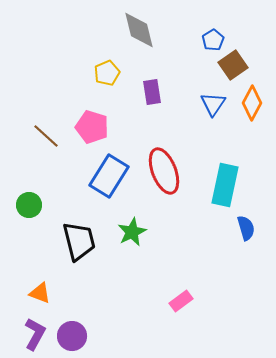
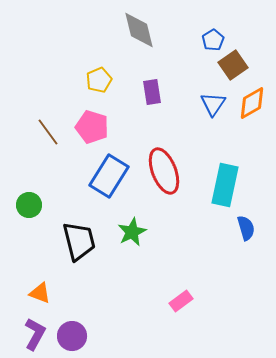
yellow pentagon: moved 8 px left, 7 px down
orange diamond: rotated 32 degrees clockwise
brown line: moved 2 px right, 4 px up; rotated 12 degrees clockwise
